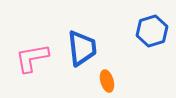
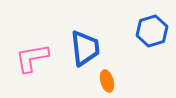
blue trapezoid: moved 3 px right
